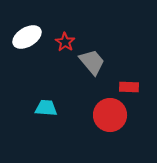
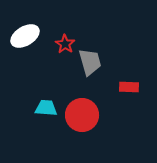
white ellipse: moved 2 px left, 1 px up
red star: moved 2 px down
gray trapezoid: moved 2 px left; rotated 24 degrees clockwise
red circle: moved 28 px left
